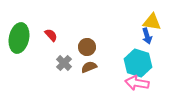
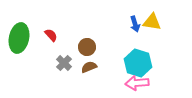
blue arrow: moved 12 px left, 12 px up
pink arrow: rotated 15 degrees counterclockwise
